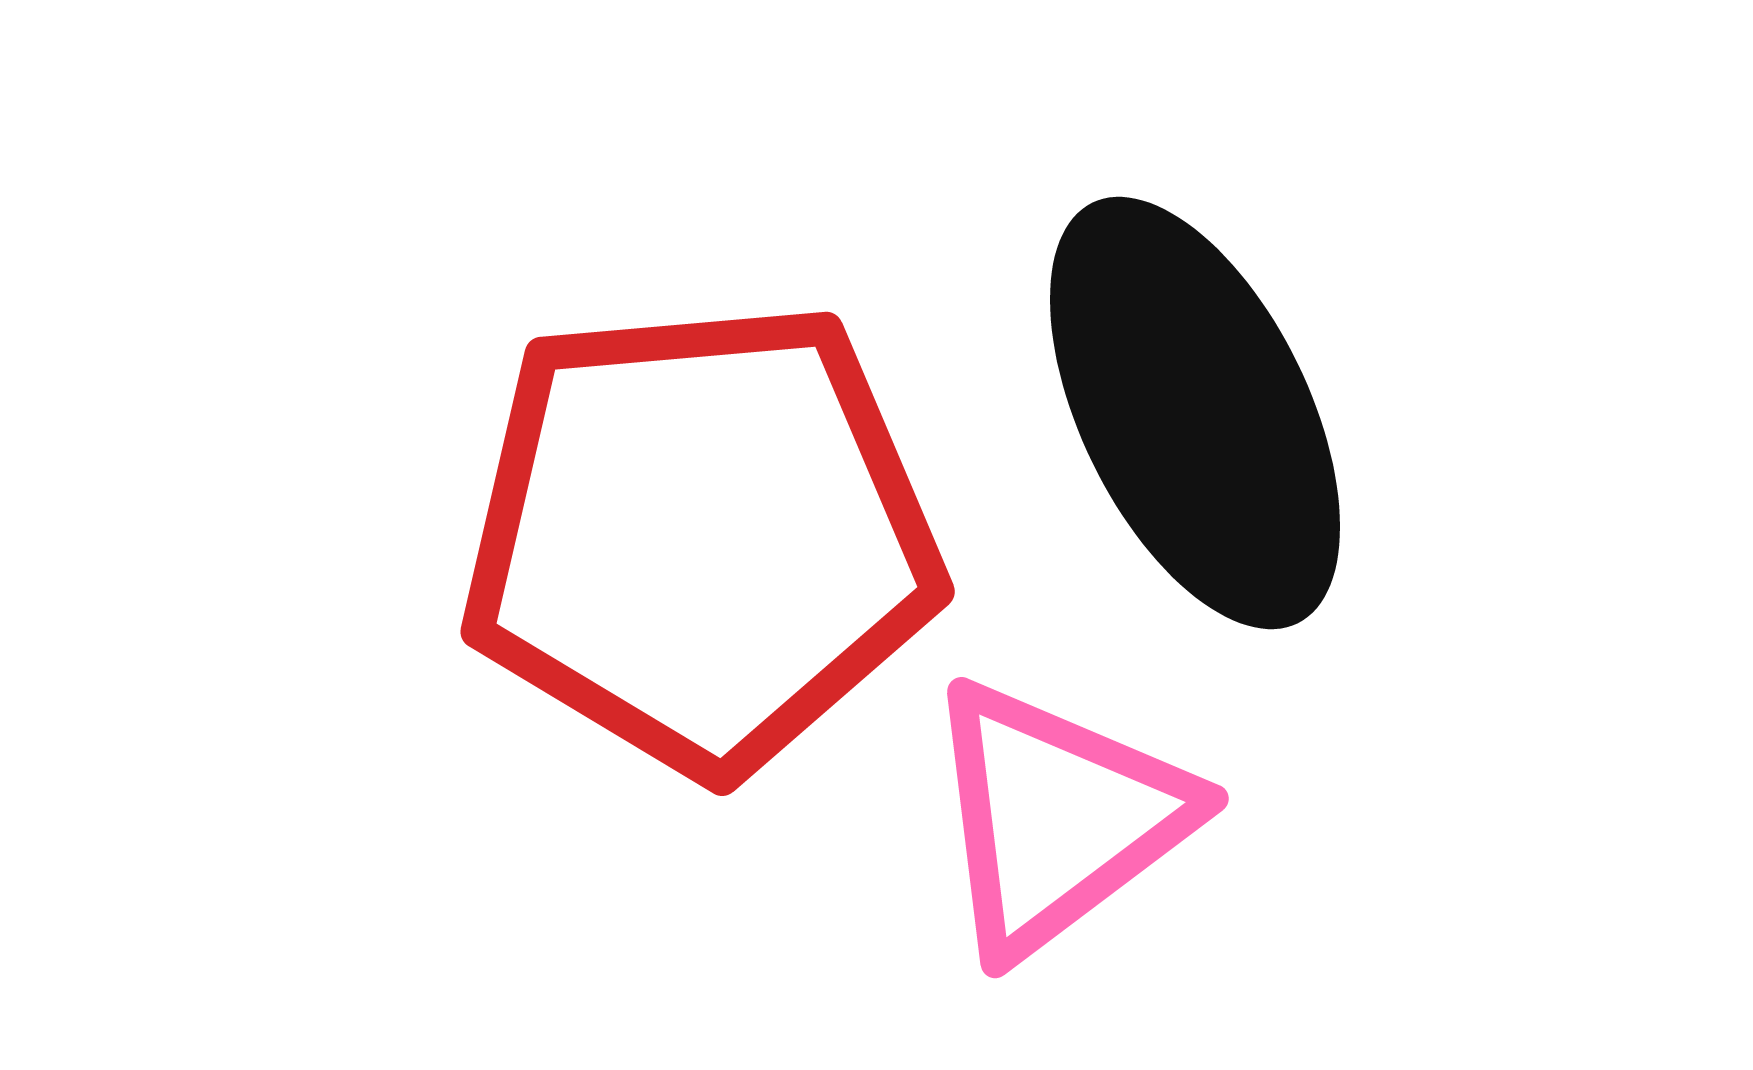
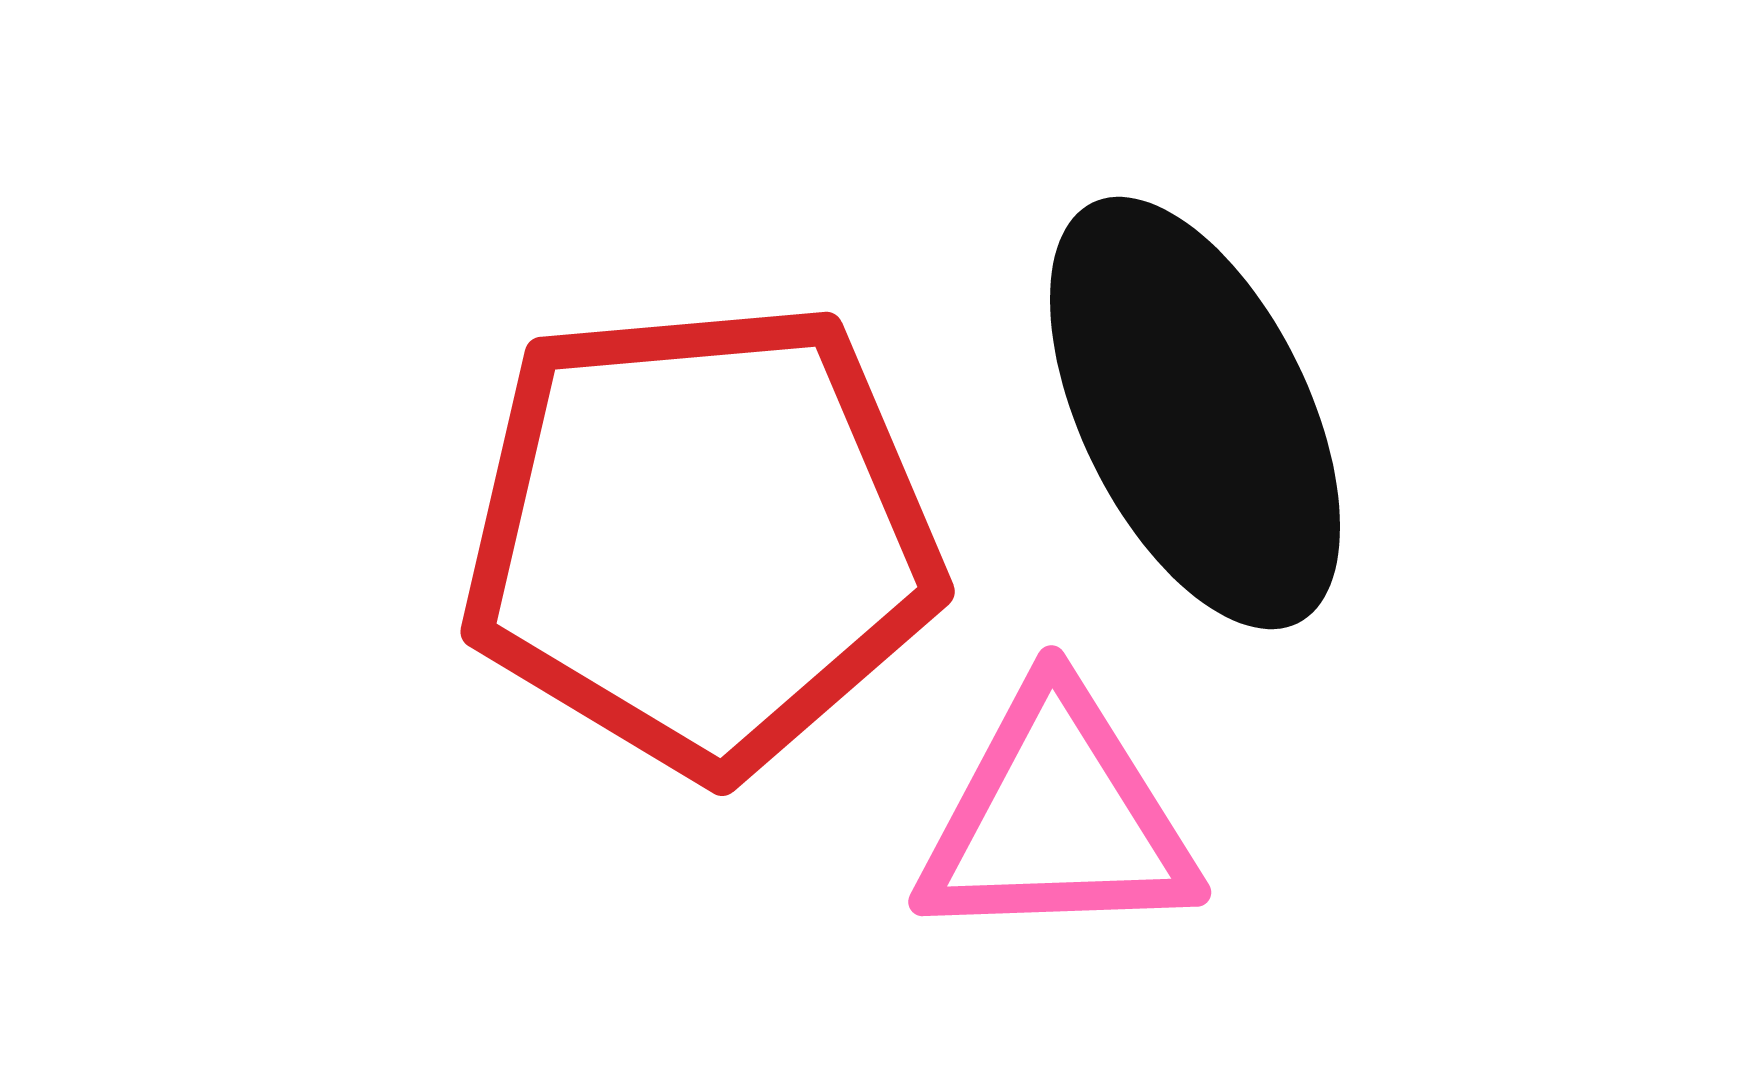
pink triangle: rotated 35 degrees clockwise
